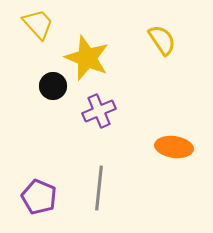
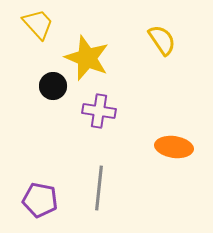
purple cross: rotated 32 degrees clockwise
purple pentagon: moved 1 px right, 3 px down; rotated 12 degrees counterclockwise
